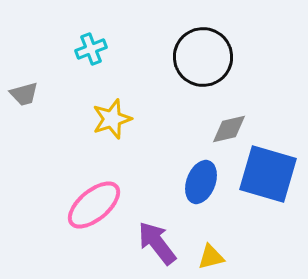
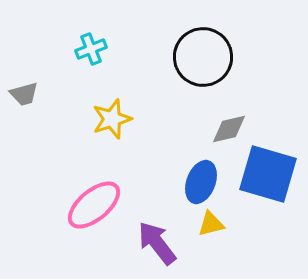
yellow triangle: moved 33 px up
